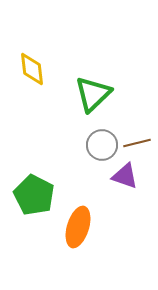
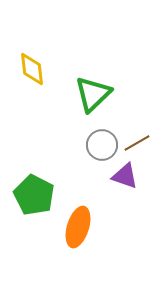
brown line: rotated 16 degrees counterclockwise
